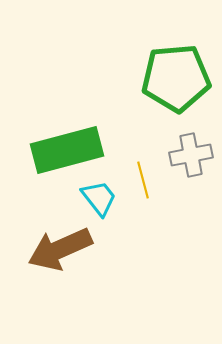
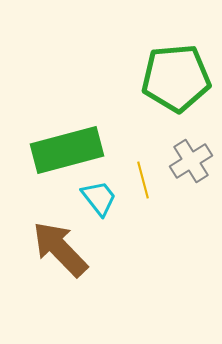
gray cross: moved 6 px down; rotated 21 degrees counterclockwise
brown arrow: rotated 70 degrees clockwise
